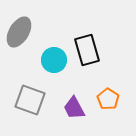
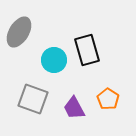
gray square: moved 3 px right, 1 px up
